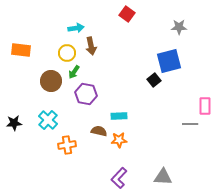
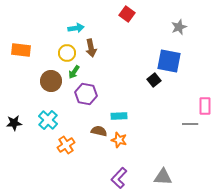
gray star: rotated 21 degrees counterclockwise
brown arrow: moved 2 px down
blue square: rotated 25 degrees clockwise
orange star: rotated 21 degrees clockwise
orange cross: moved 1 px left; rotated 24 degrees counterclockwise
